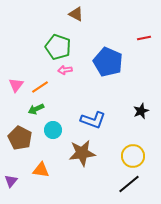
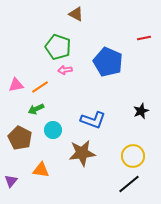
pink triangle: rotated 42 degrees clockwise
